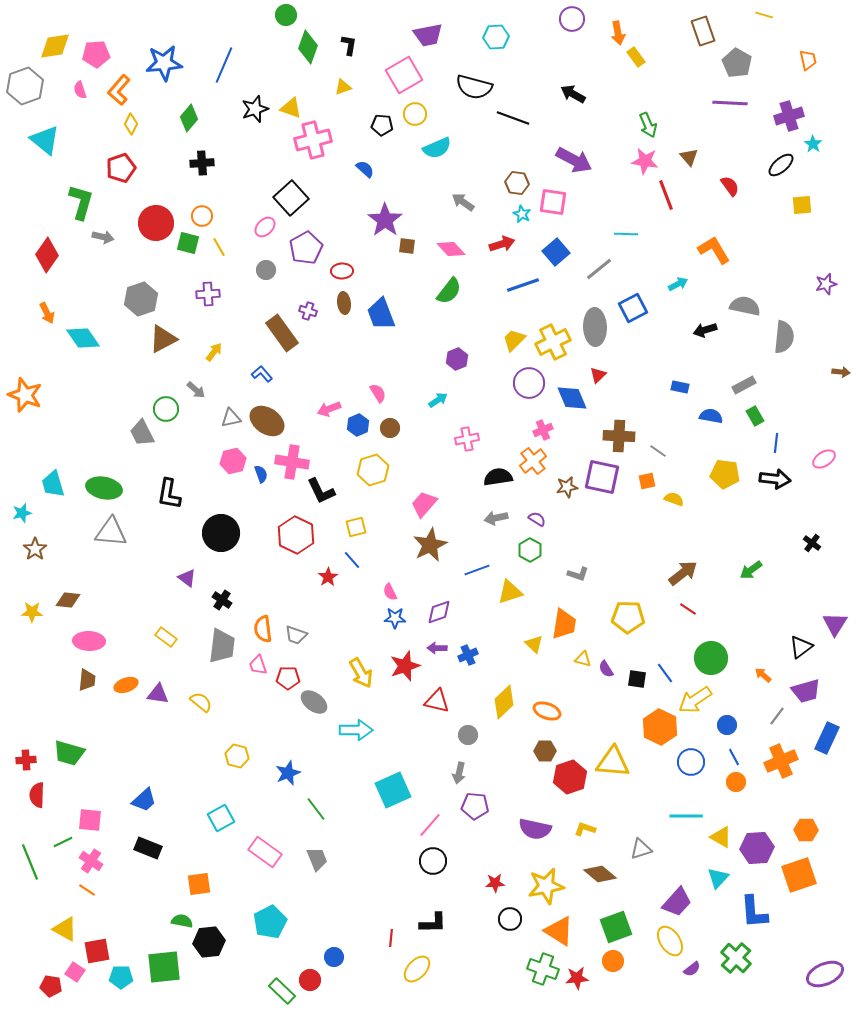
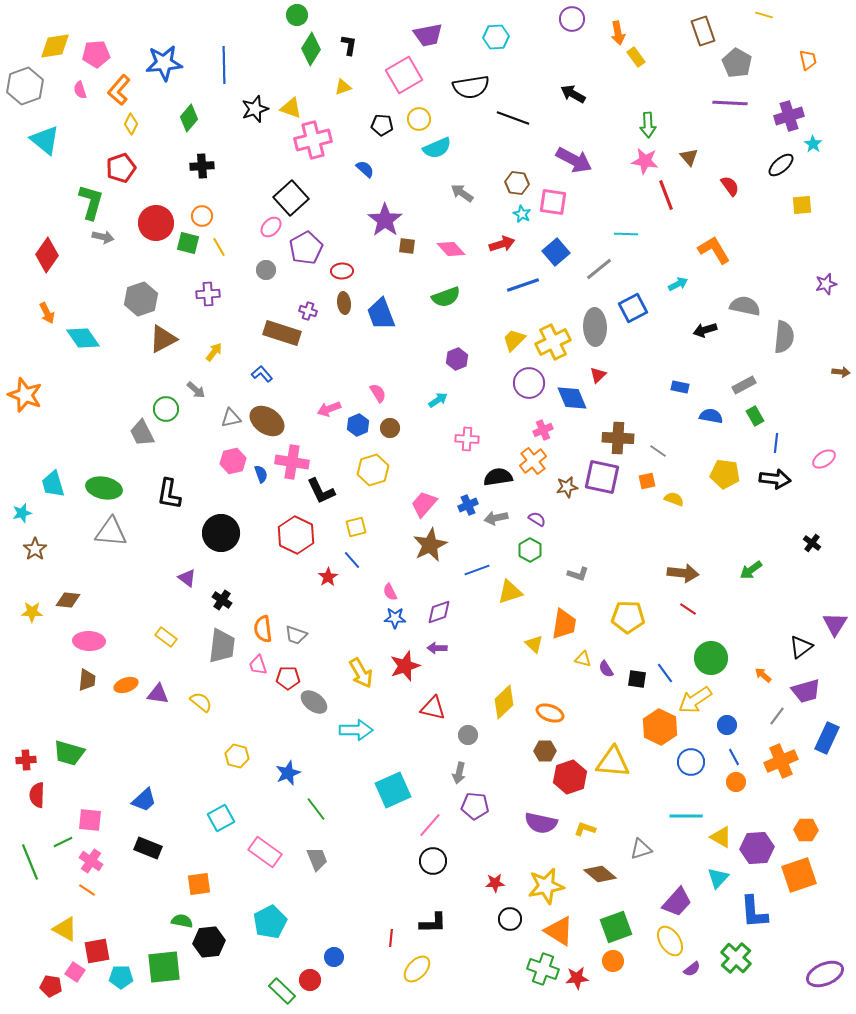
green circle at (286, 15): moved 11 px right
green diamond at (308, 47): moved 3 px right, 2 px down; rotated 12 degrees clockwise
blue line at (224, 65): rotated 24 degrees counterclockwise
black semicircle at (474, 87): moved 3 px left; rotated 24 degrees counterclockwise
yellow circle at (415, 114): moved 4 px right, 5 px down
green arrow at (648, 125): rotated 20 degrees clockwise
black cross at (202, 163): moved 3 px down
green L-shape at (81, 202): moved 10 px right
gray arrow at (463, 202): moved 1 px left, 9 px up
pink ellipse at (265, 227): moved 6 px right
green semicircle at (449, 291): moved 3 px left, 6 px down; rotated 32 degrees clockwise
brown rectangle at (282, 333): rotated 36 degrees counterclockwise
brown cross at (619, 436): moved 1 px left, 2 px down
pink cross at (467, 439): rotated 15 degrees clockwise
brown arrow at (683, 573): rotated 44 degrees clockwise
blue cross at (468, 655): moved 150 px up
red triangle at (437, 701): moved 4 px left, 7 px down
orange ellipse at (547, 711): moved 3 px right, 2 px down
purple semicircle at (535, 829): moved 6 px right, 6 px up
